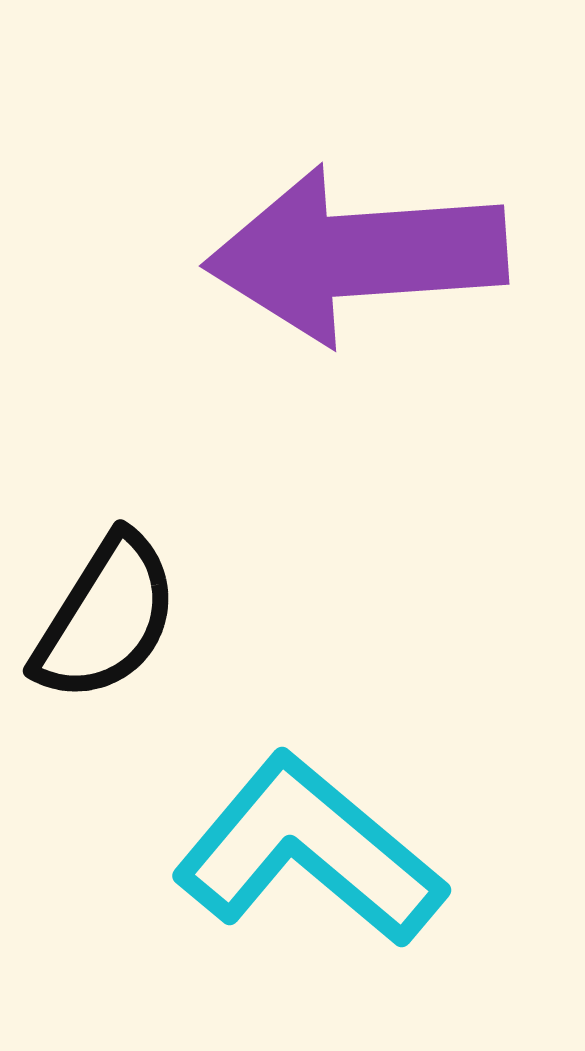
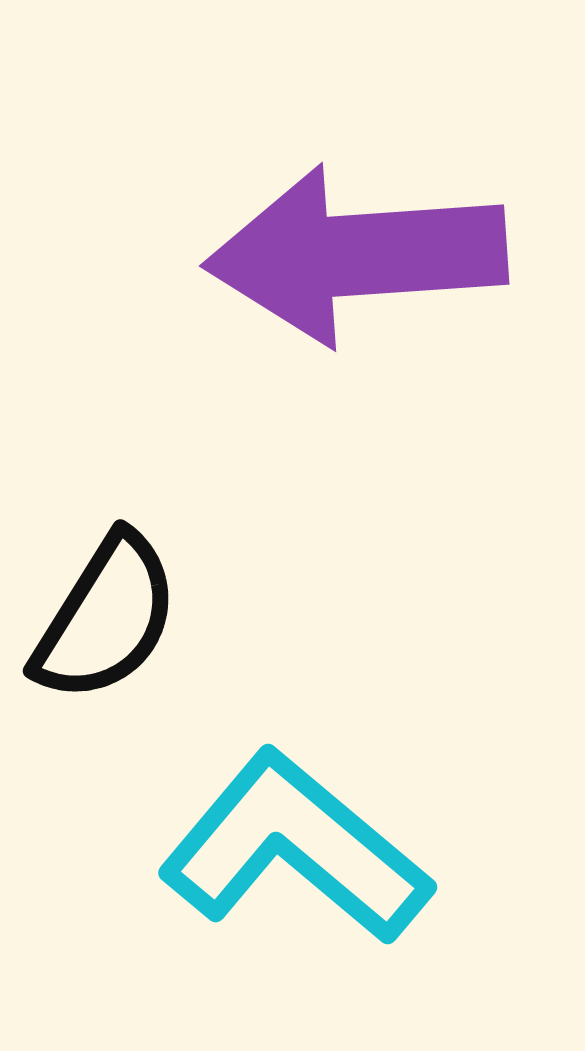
cyan L-shape: moved 14 px left, 3 px up
